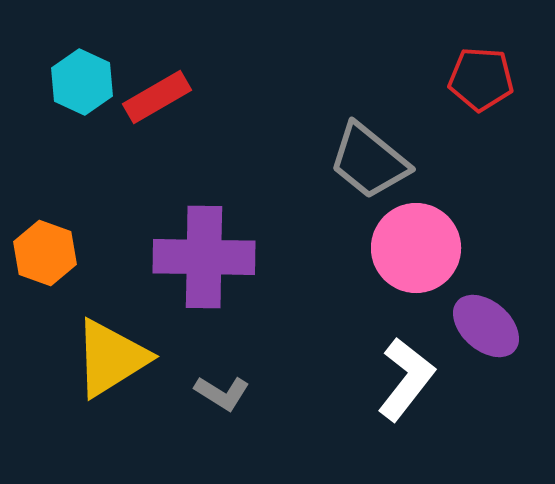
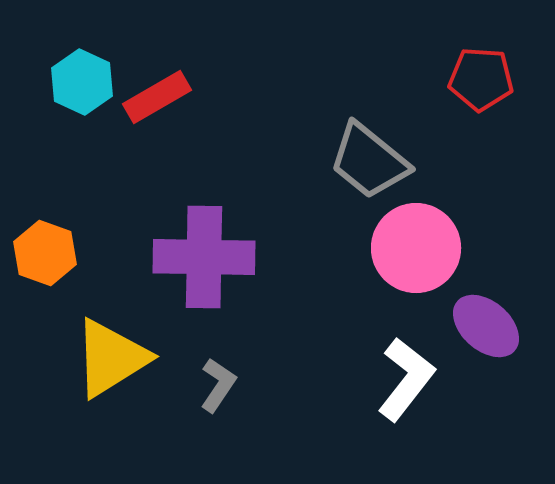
gray L-shape: moved 4 px left, 8 px up; rotated 88 degrees counterclockwise
